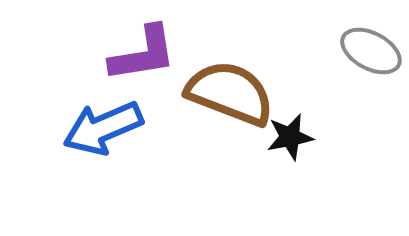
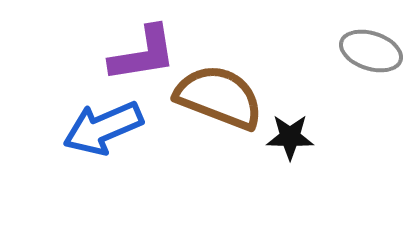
gray ellipse: rotated 10 degrees counterclockwise
brown semicircle: moved 11 px left, 4 px down
black star: rotated 12 degrees clockwise
